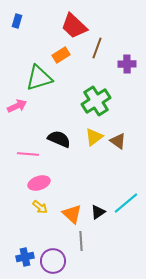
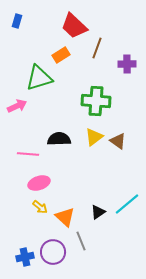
green cross: rotated 36 degrees clockwise
black semicircle: rotated 25 degrees counterclockwise
cyan line: moved 1 px right, 1 px down
orange triangle: moved 7 px left, 3 px down
gray line: rotated 18 degrees counterclockwise
purple circle: moved 9 px up
